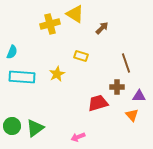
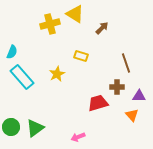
cyan rectangle: rotated 45 degrees clockwise
green circle: moved 1 px left, 1 px down
